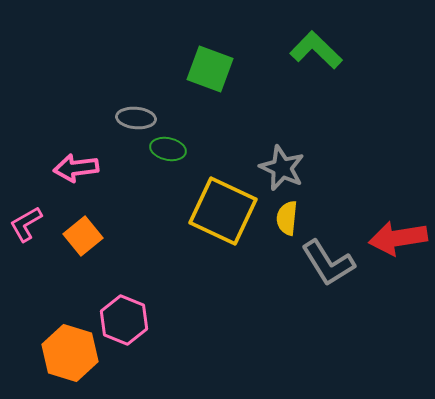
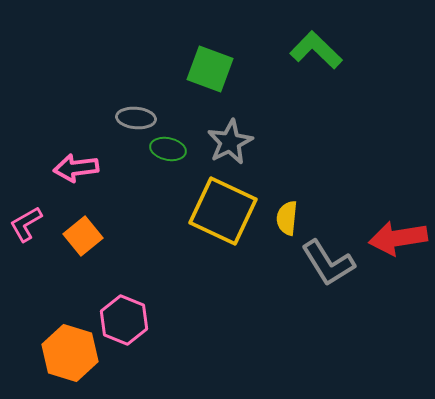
gray star: moved 52 px left, 26 px up; rotated 21 degrees clockwise
